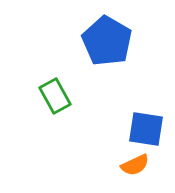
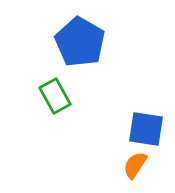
blue pentagon: moved 27 px left, 1 px down
orange semicircle: rotated 148 degrees clockwise
